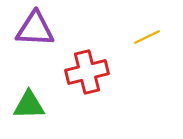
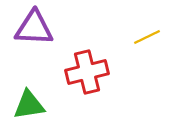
purple triangle: moved 1 px left, 1 px up
green triangle: rotated 8 degrees counterclockwise
